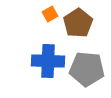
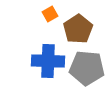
brown pentagon: moved 6 px down
gray pentagon: moved 1 px up
